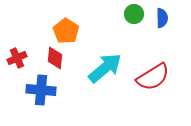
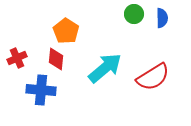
red diamond: moved 1 px right, 1 px down
